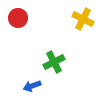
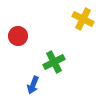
red circle: moved 18 px down
blue arrow: moved 1 px right, 1 px up; rotated 48 degrees counterclockwise
